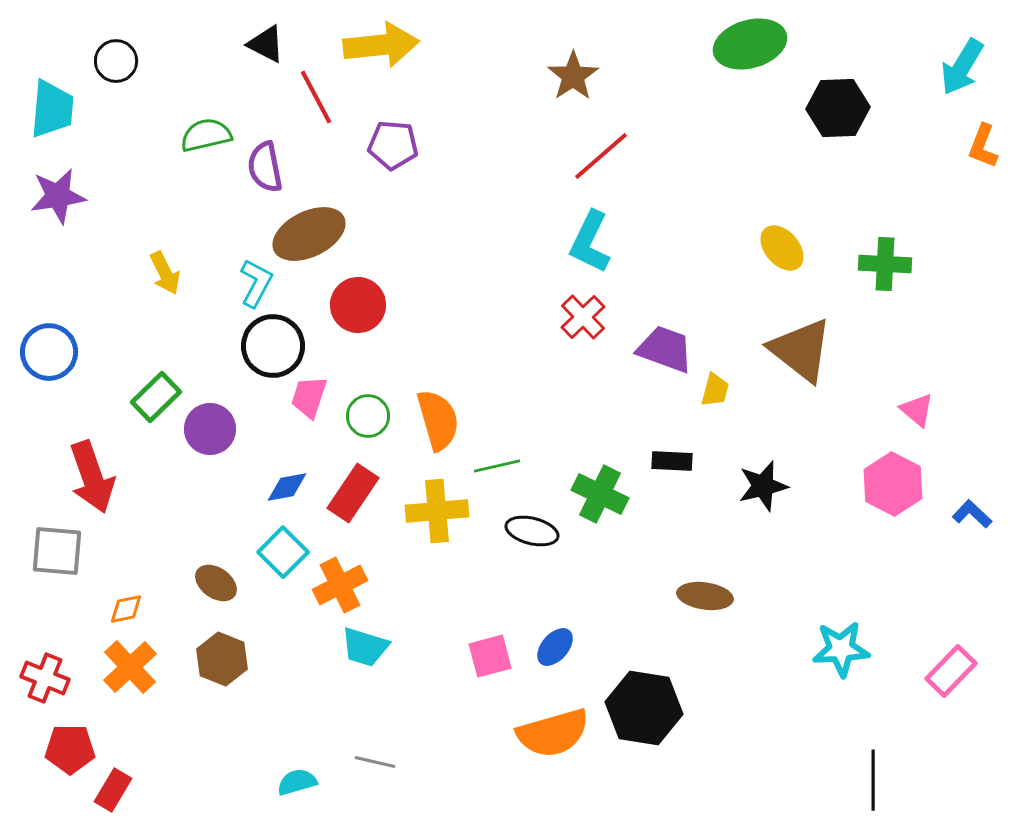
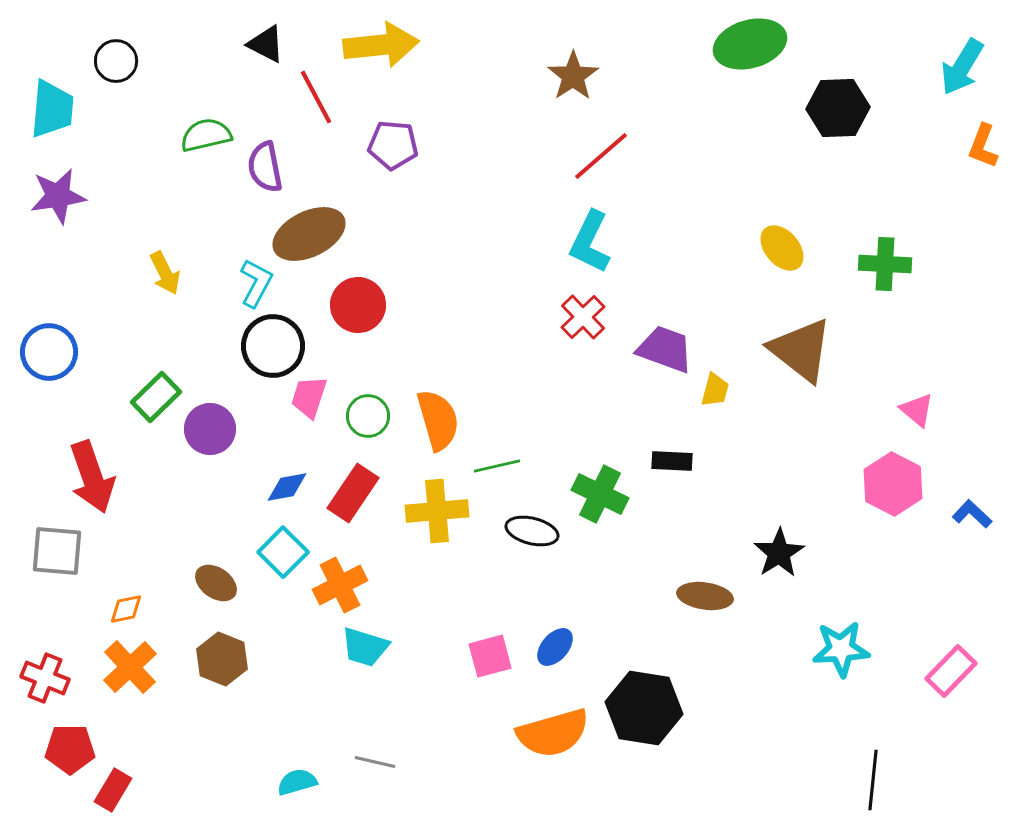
black star at (763, 486): moved 16 px right, 67 px down; rotated 18 degrees counterclockwise
black line at (873, 780): rotated 6 degrees clockwise
